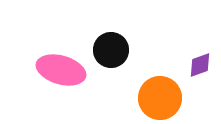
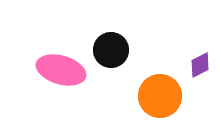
purple diamond: rotated 8 degrees counterclockwise
orange circle: moved 2 px up
